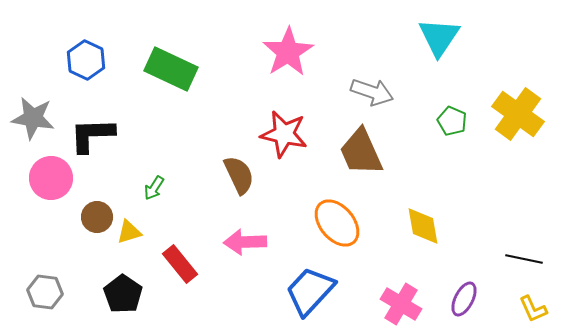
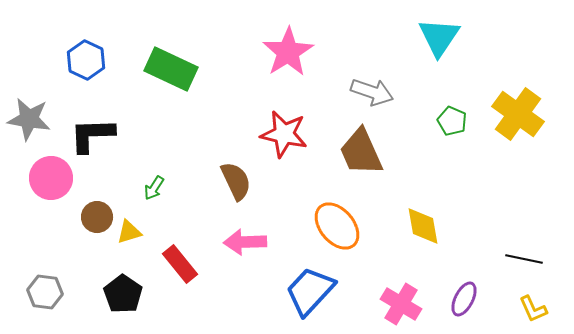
gray star: moved 4 px left, 1 px down
brown semicircle: moved 3 px left, 6 px down
orange ellipse: moved 3 px down
